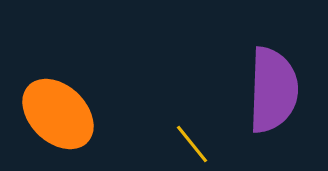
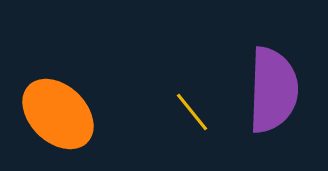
yellow line: moved 32 px up
